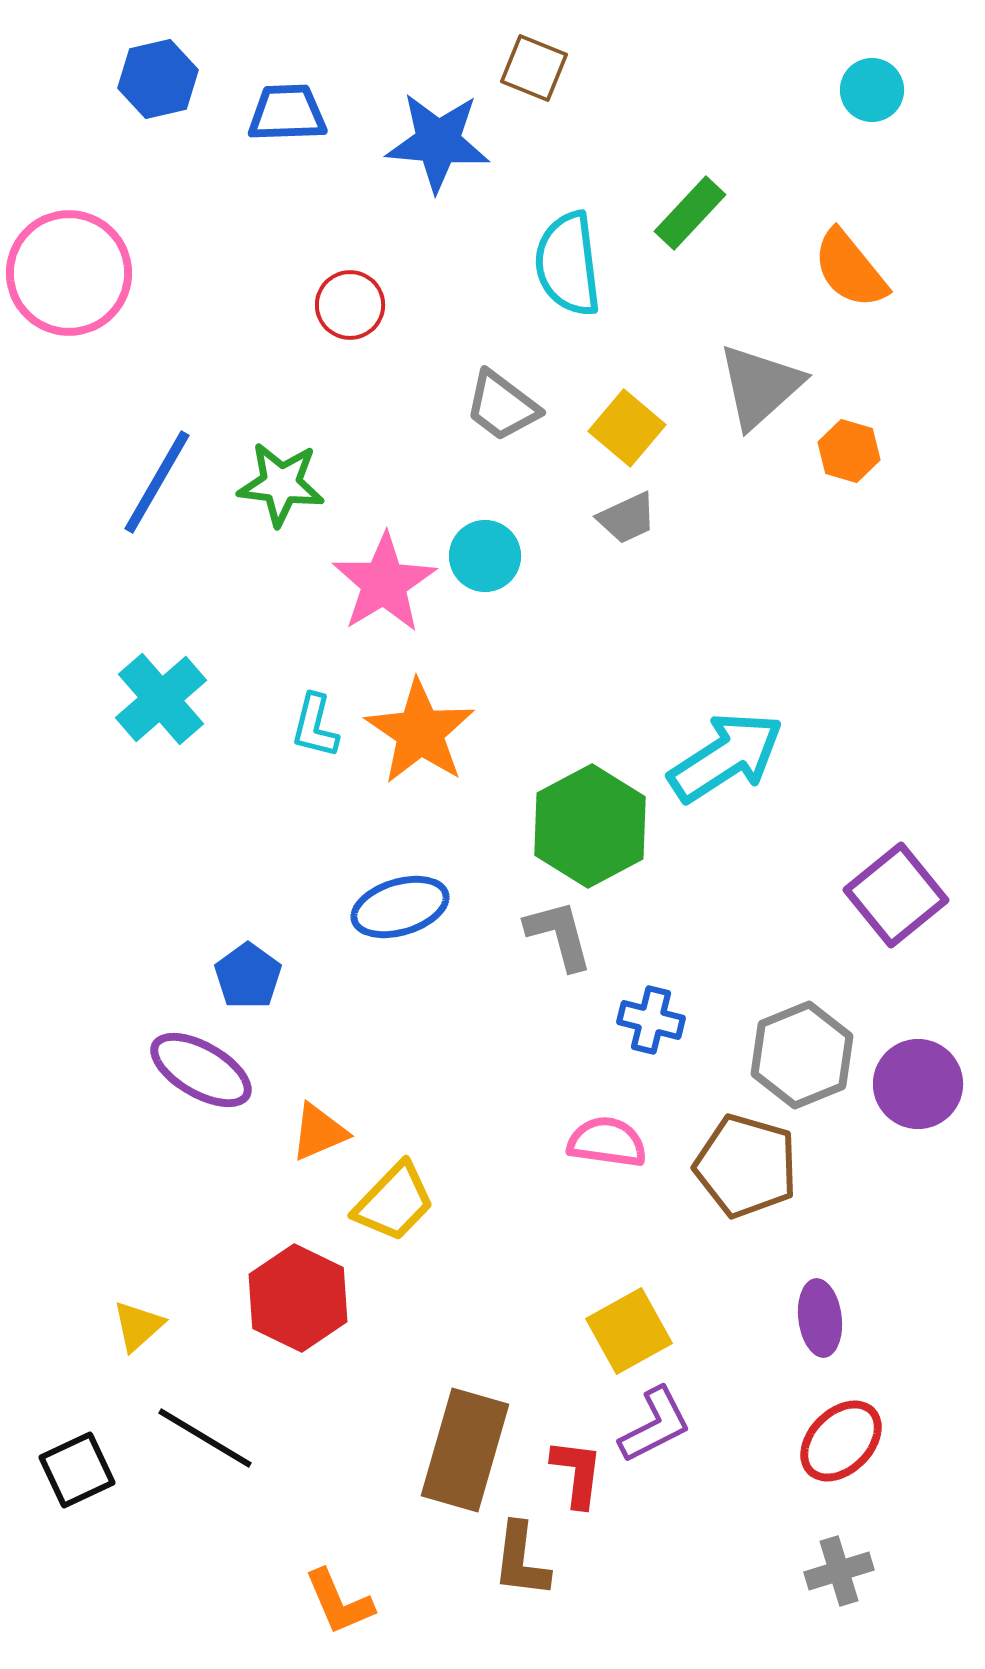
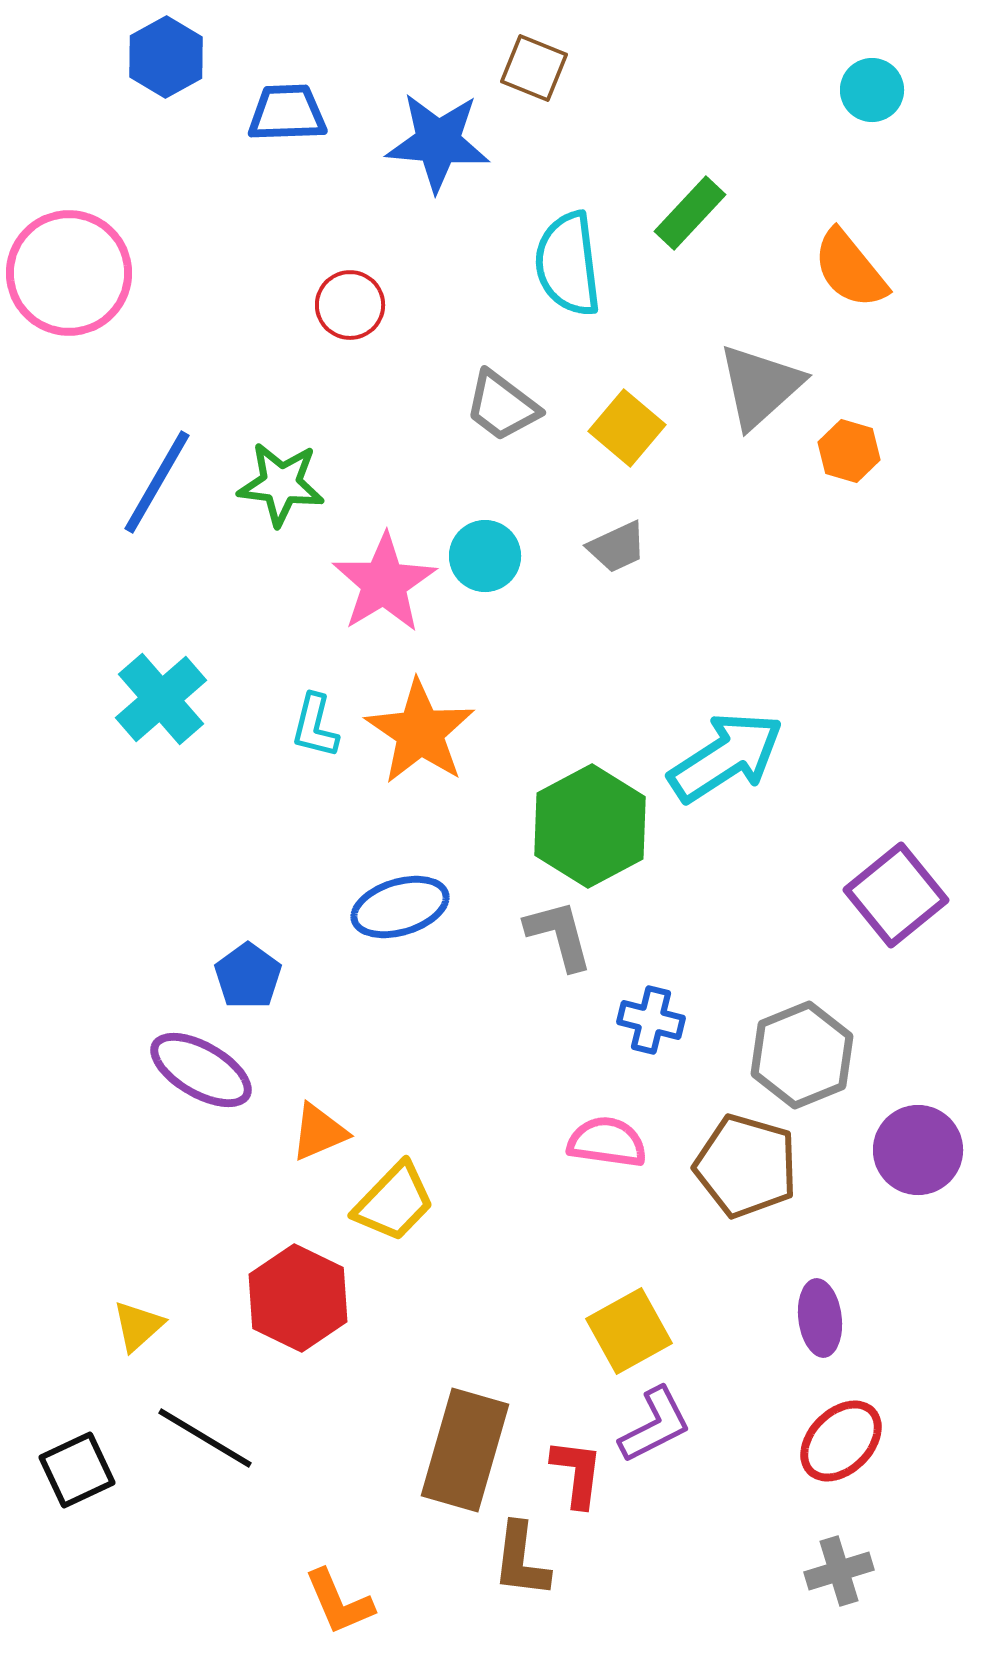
blue hexagon at (158, 79): moved 8 px right, 22 px up; rotated 16 degrees counterclockwise
gray trapezoid at (627, 518): moved 10 px left, 29 px down
purple circle at (918, 1084): moved 66 px down
